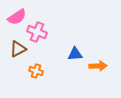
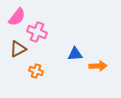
pink semicircle: rotated 18 degrees counterclockwise
